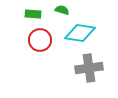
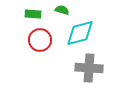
cyan diamond: rotated 24 degrees counterclockwise
gray cross: rotated 12 degrees clockwise
